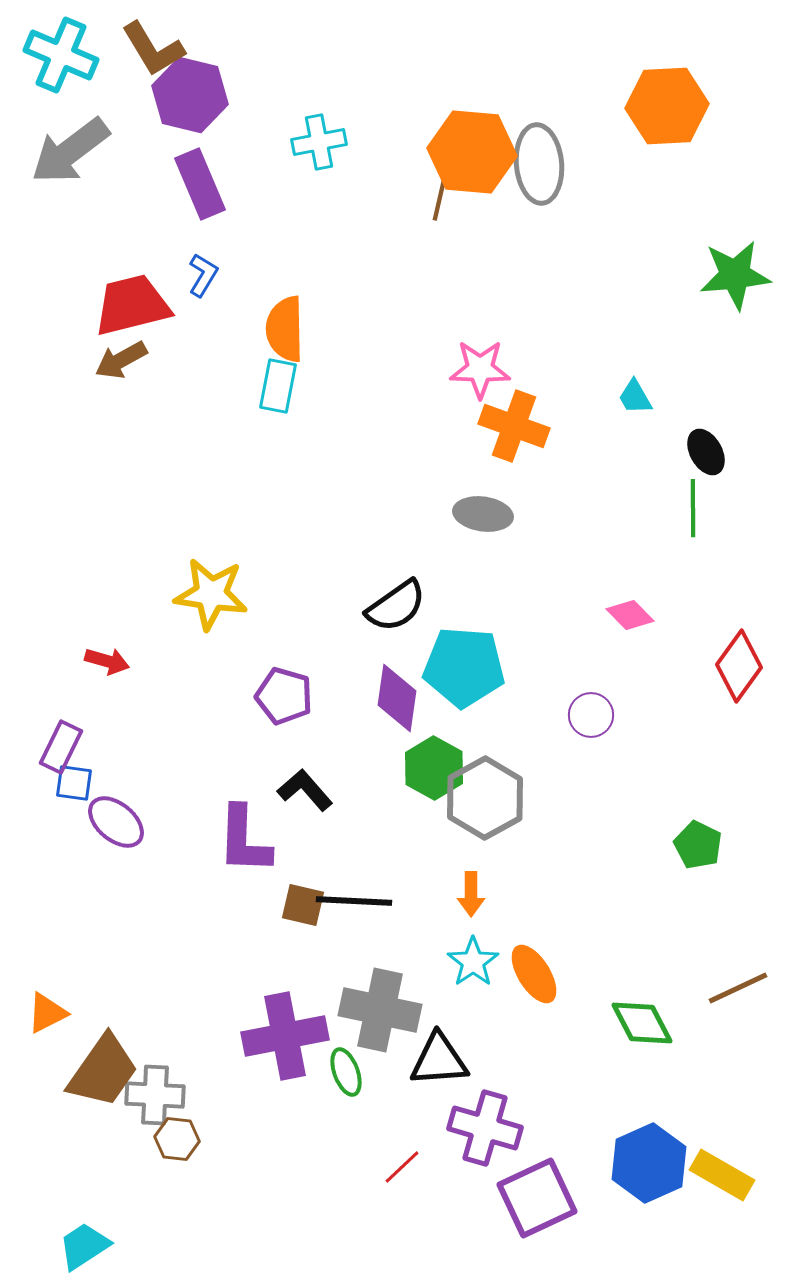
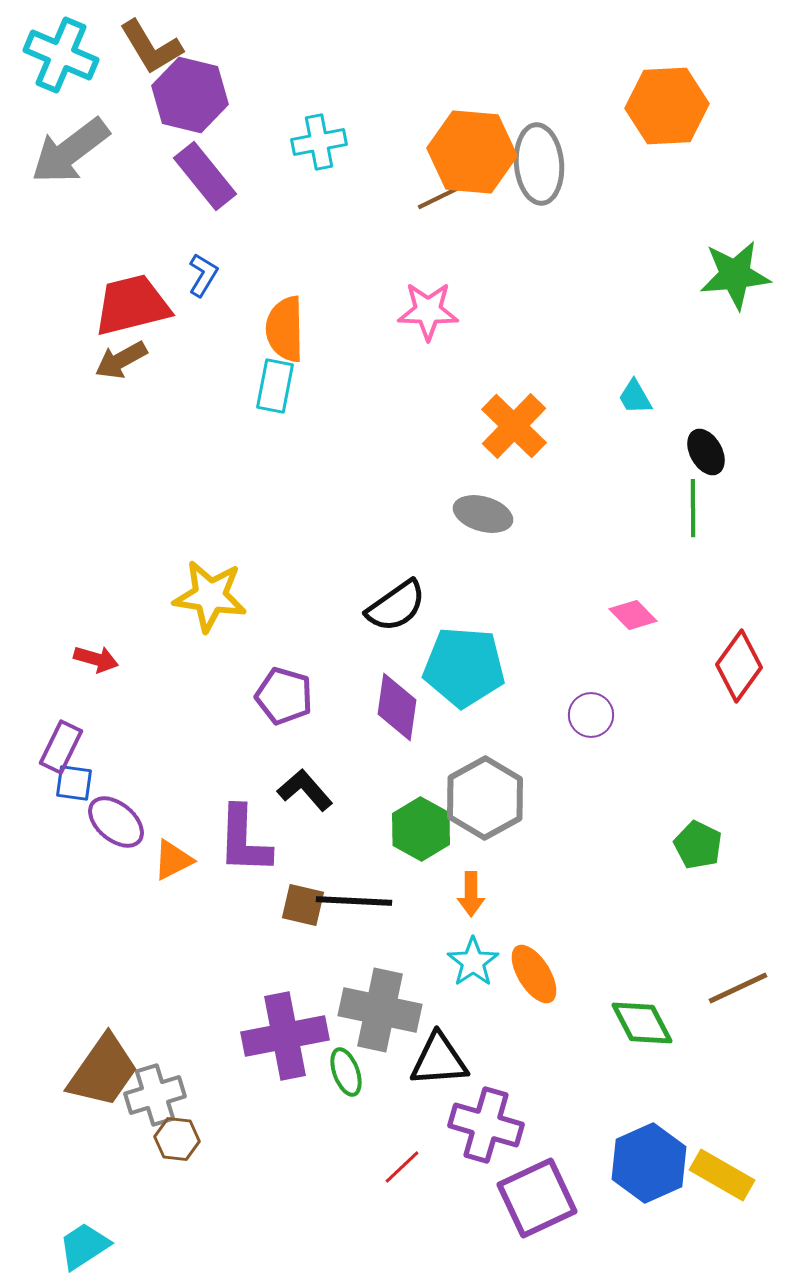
brown L-shape at (153, 49): moved 2 px left, 2 px up
purple rectangle at (200, 184): moved 5 px right, 8 px up; rotated 16 degrees counterclockwise
brown line at (440, 197): rotated 51 degrees clockwise
pink star at (480, 369): moved 52 px left, 58 px up
cyan rectangle at (278, 386): moved 3 px left
orange cross at (514, 426): rotated 24 degrees clockwise
gray ellipse at (483, 514): rotated 8 degrees clockwise
yellow star at (211, 594): moved 1 px left, 2 px down
pink diamond at (630, 615): moved 3 px right
red arrow at (107, 661): moved 11 px left, 2 px up
purple diamond at (397, 698): moved 9 px down
green hexagon at (434, 768): moved 13 px left, 61 px down
orange triangle at (47, 1013): moved 126 px right, 153 px up
gray cross at (155, 1095): rotated 20 degrees counterclockwise
purple cross at (485, 1128): moved 1 px right, 3 px up
